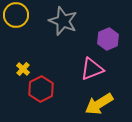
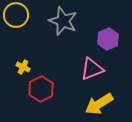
yellow cross: moved 2 px up; rotated 16 degrees counterclockwise
